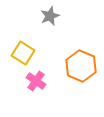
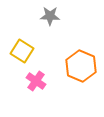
gray star: rotated 24 degrees clockwise
yellow square: moved 1 px left, 2 px up
